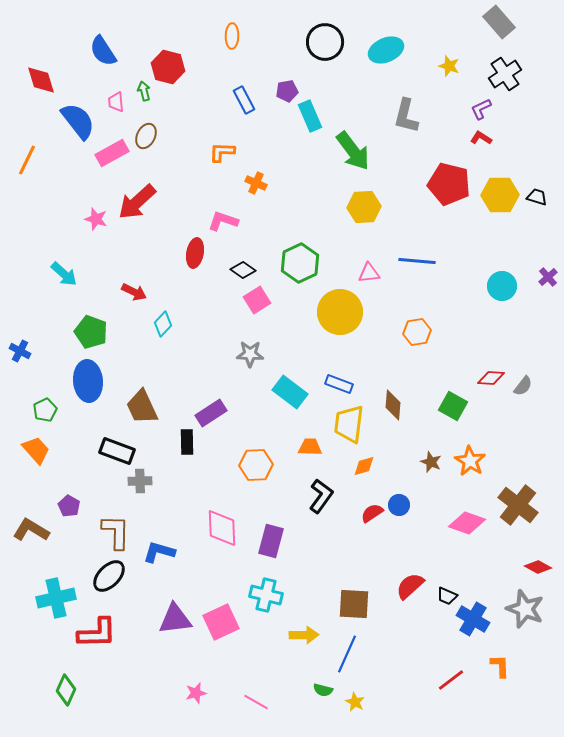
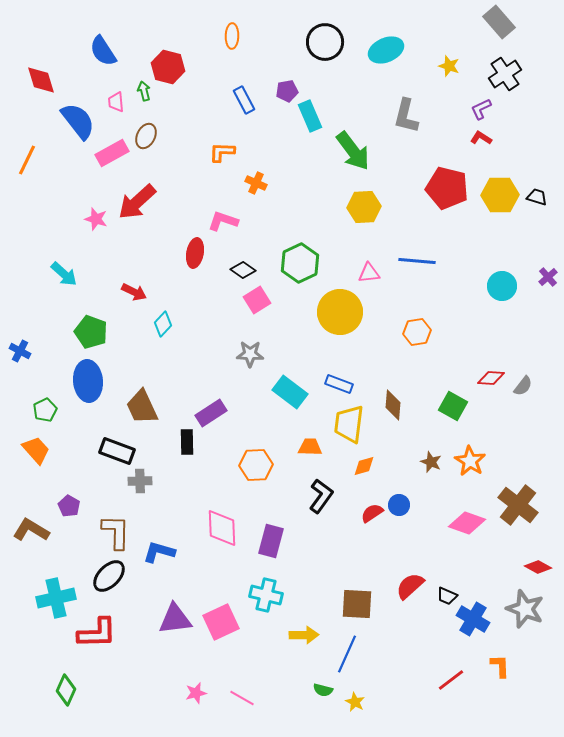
red pentagon at (449, 184): moved 2 px left, 4 px down
brown square at (354, 604): moved 3 px right
pink line at (256, 702): moved 14 px left, 4 px up
